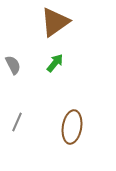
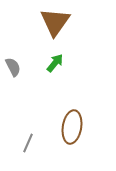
brown triangle: rotated 20 degrees counterclockwise
gray semicircle: moved 2 px down
gray line: moved 11 px right, 21 px down
